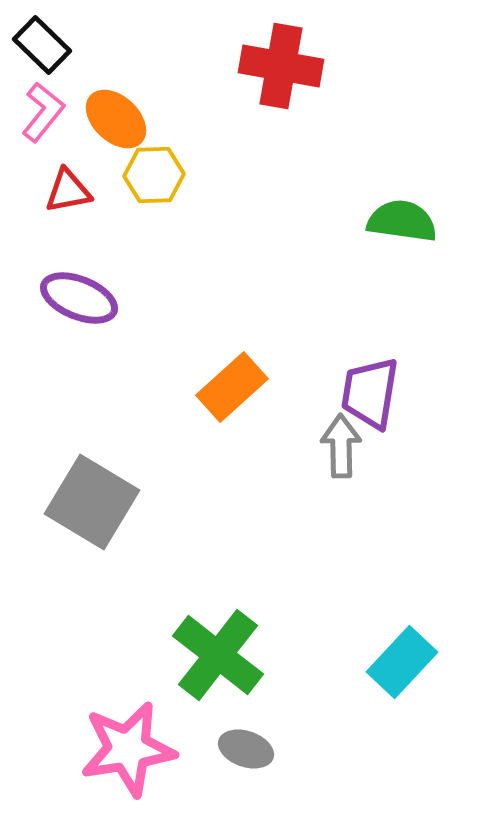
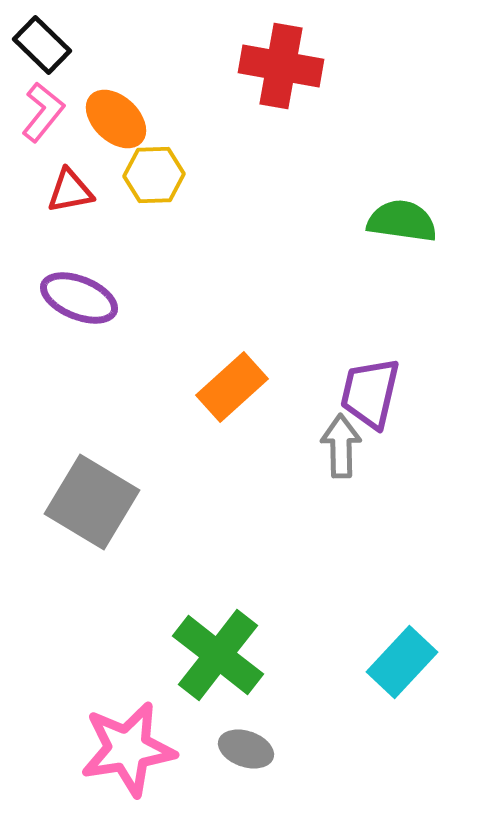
red triangle: moved 2 px right
purple trapezoid: rotated 4 degrees clockwise
